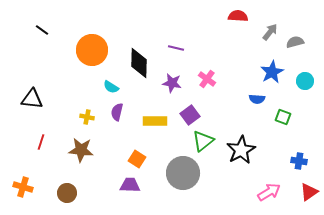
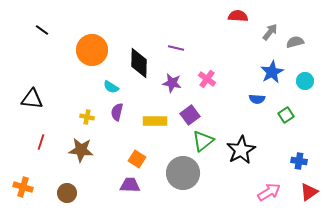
green square: moved 3 px right, 2 px up; rotated 35 degrees clockwise
